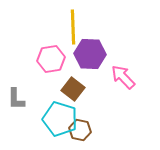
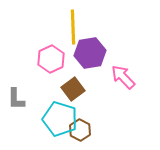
purple hexagon: moved 1 px up; rotated 12 degrees counterclockwise
pink hexagon: rotated 16 degrees counterclockwise
brown square: rotated 15 degrees clockwise
brown hexagon: rotated 15 degrees clockwise
